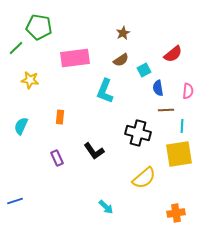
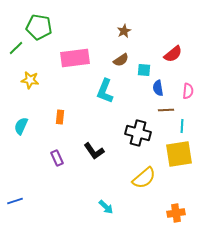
brown star: moved 1 px right, 2 px up
cyan square: rotated 32 degrees clockwise
